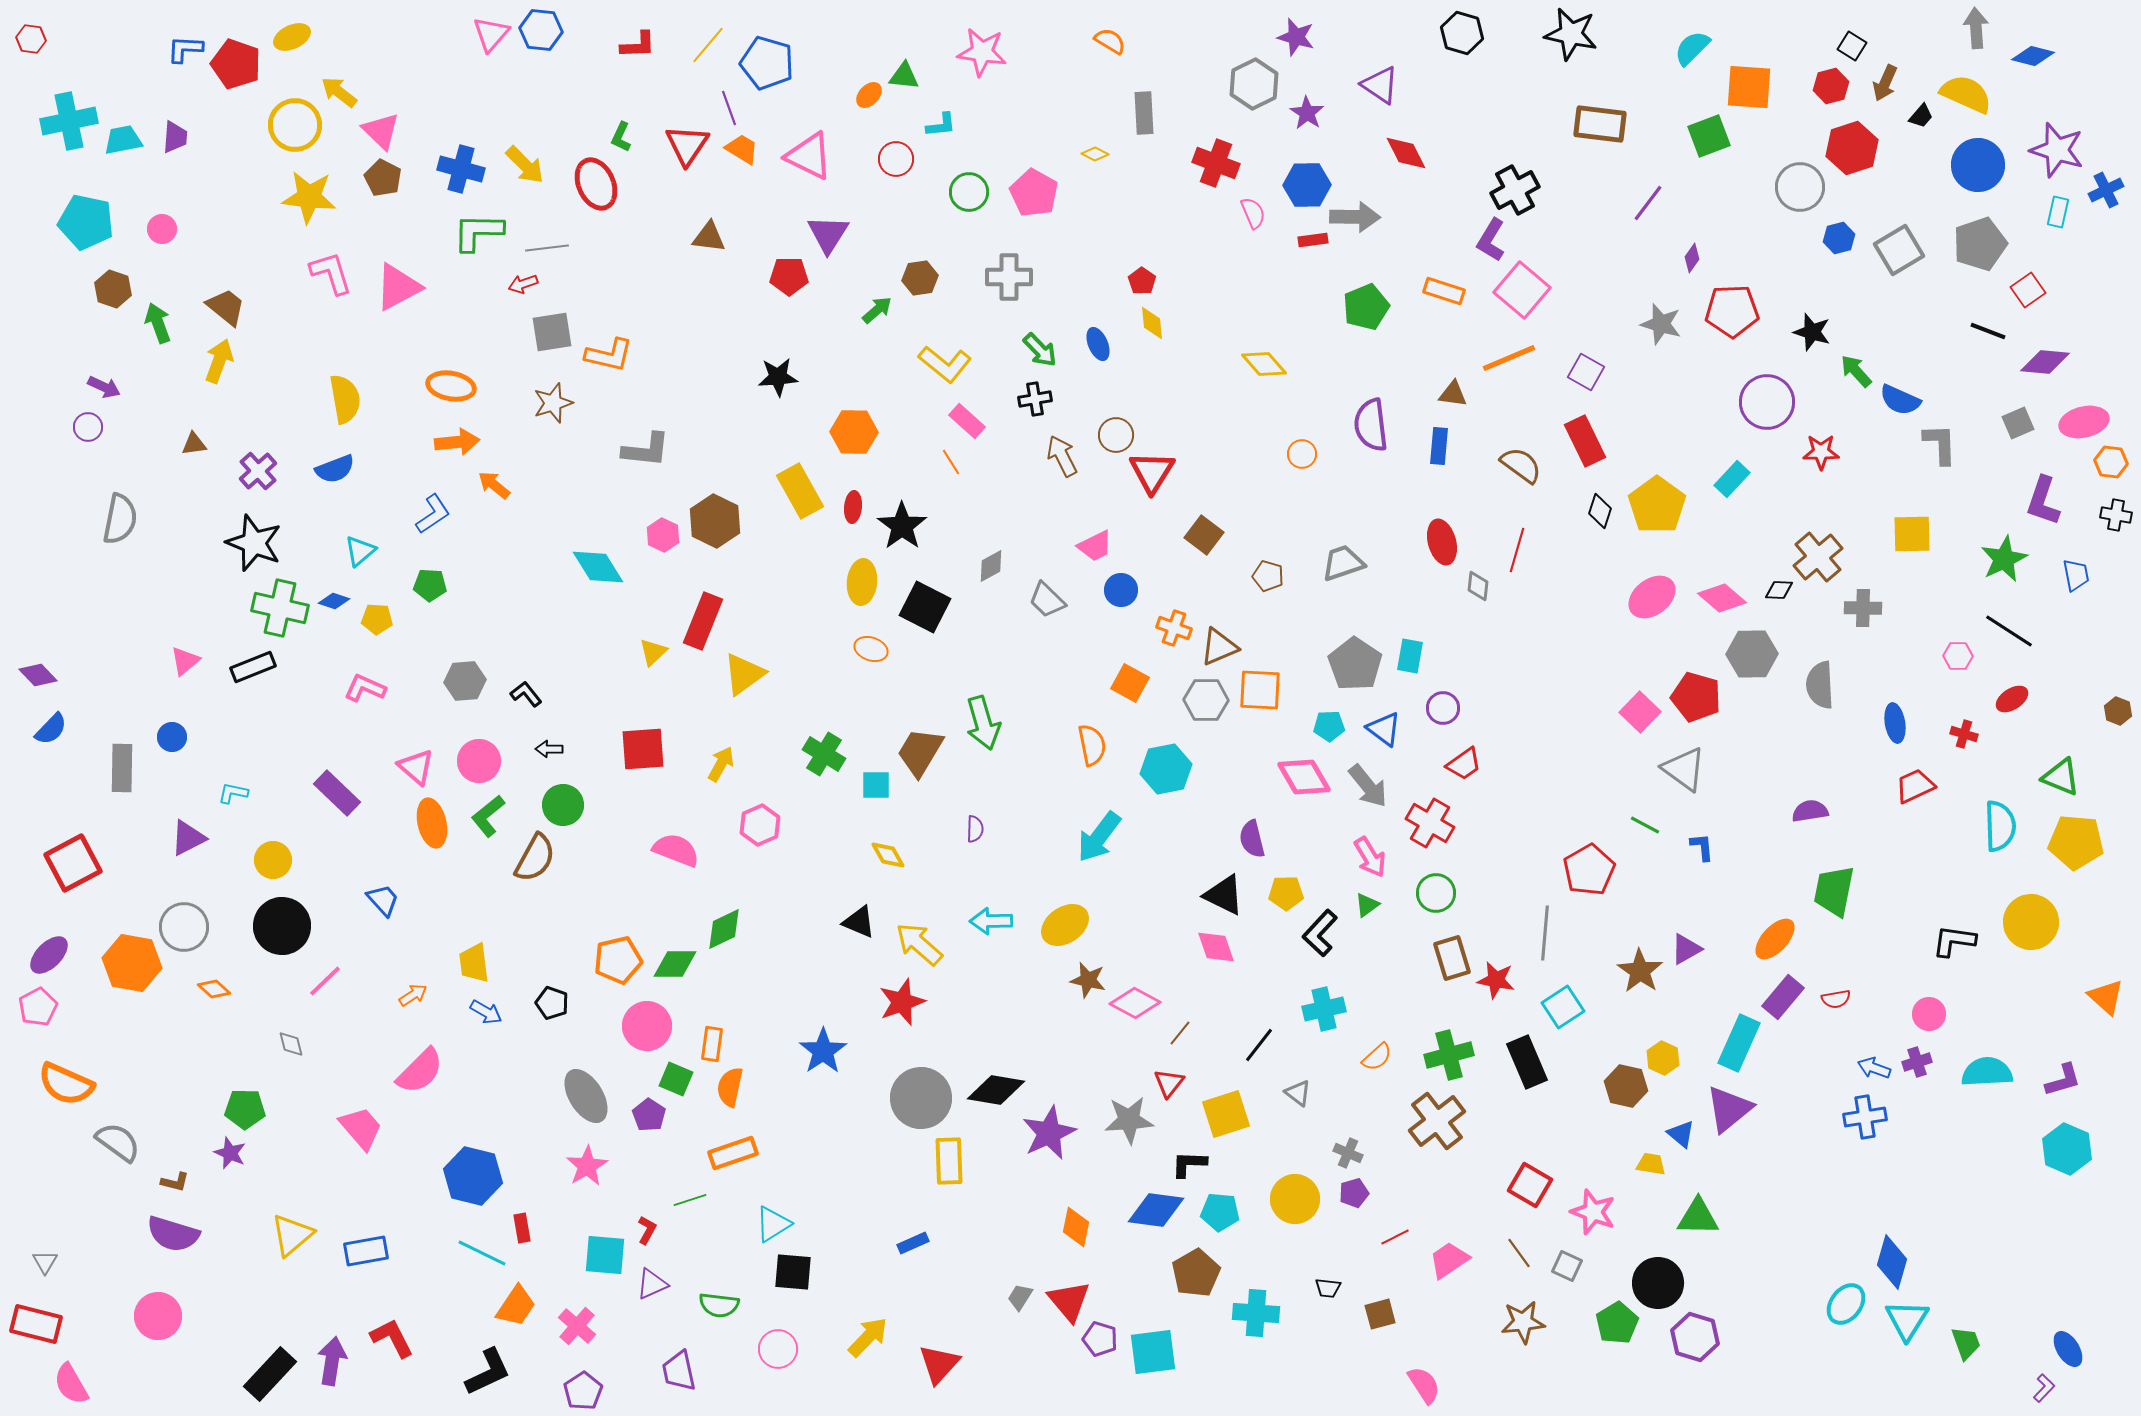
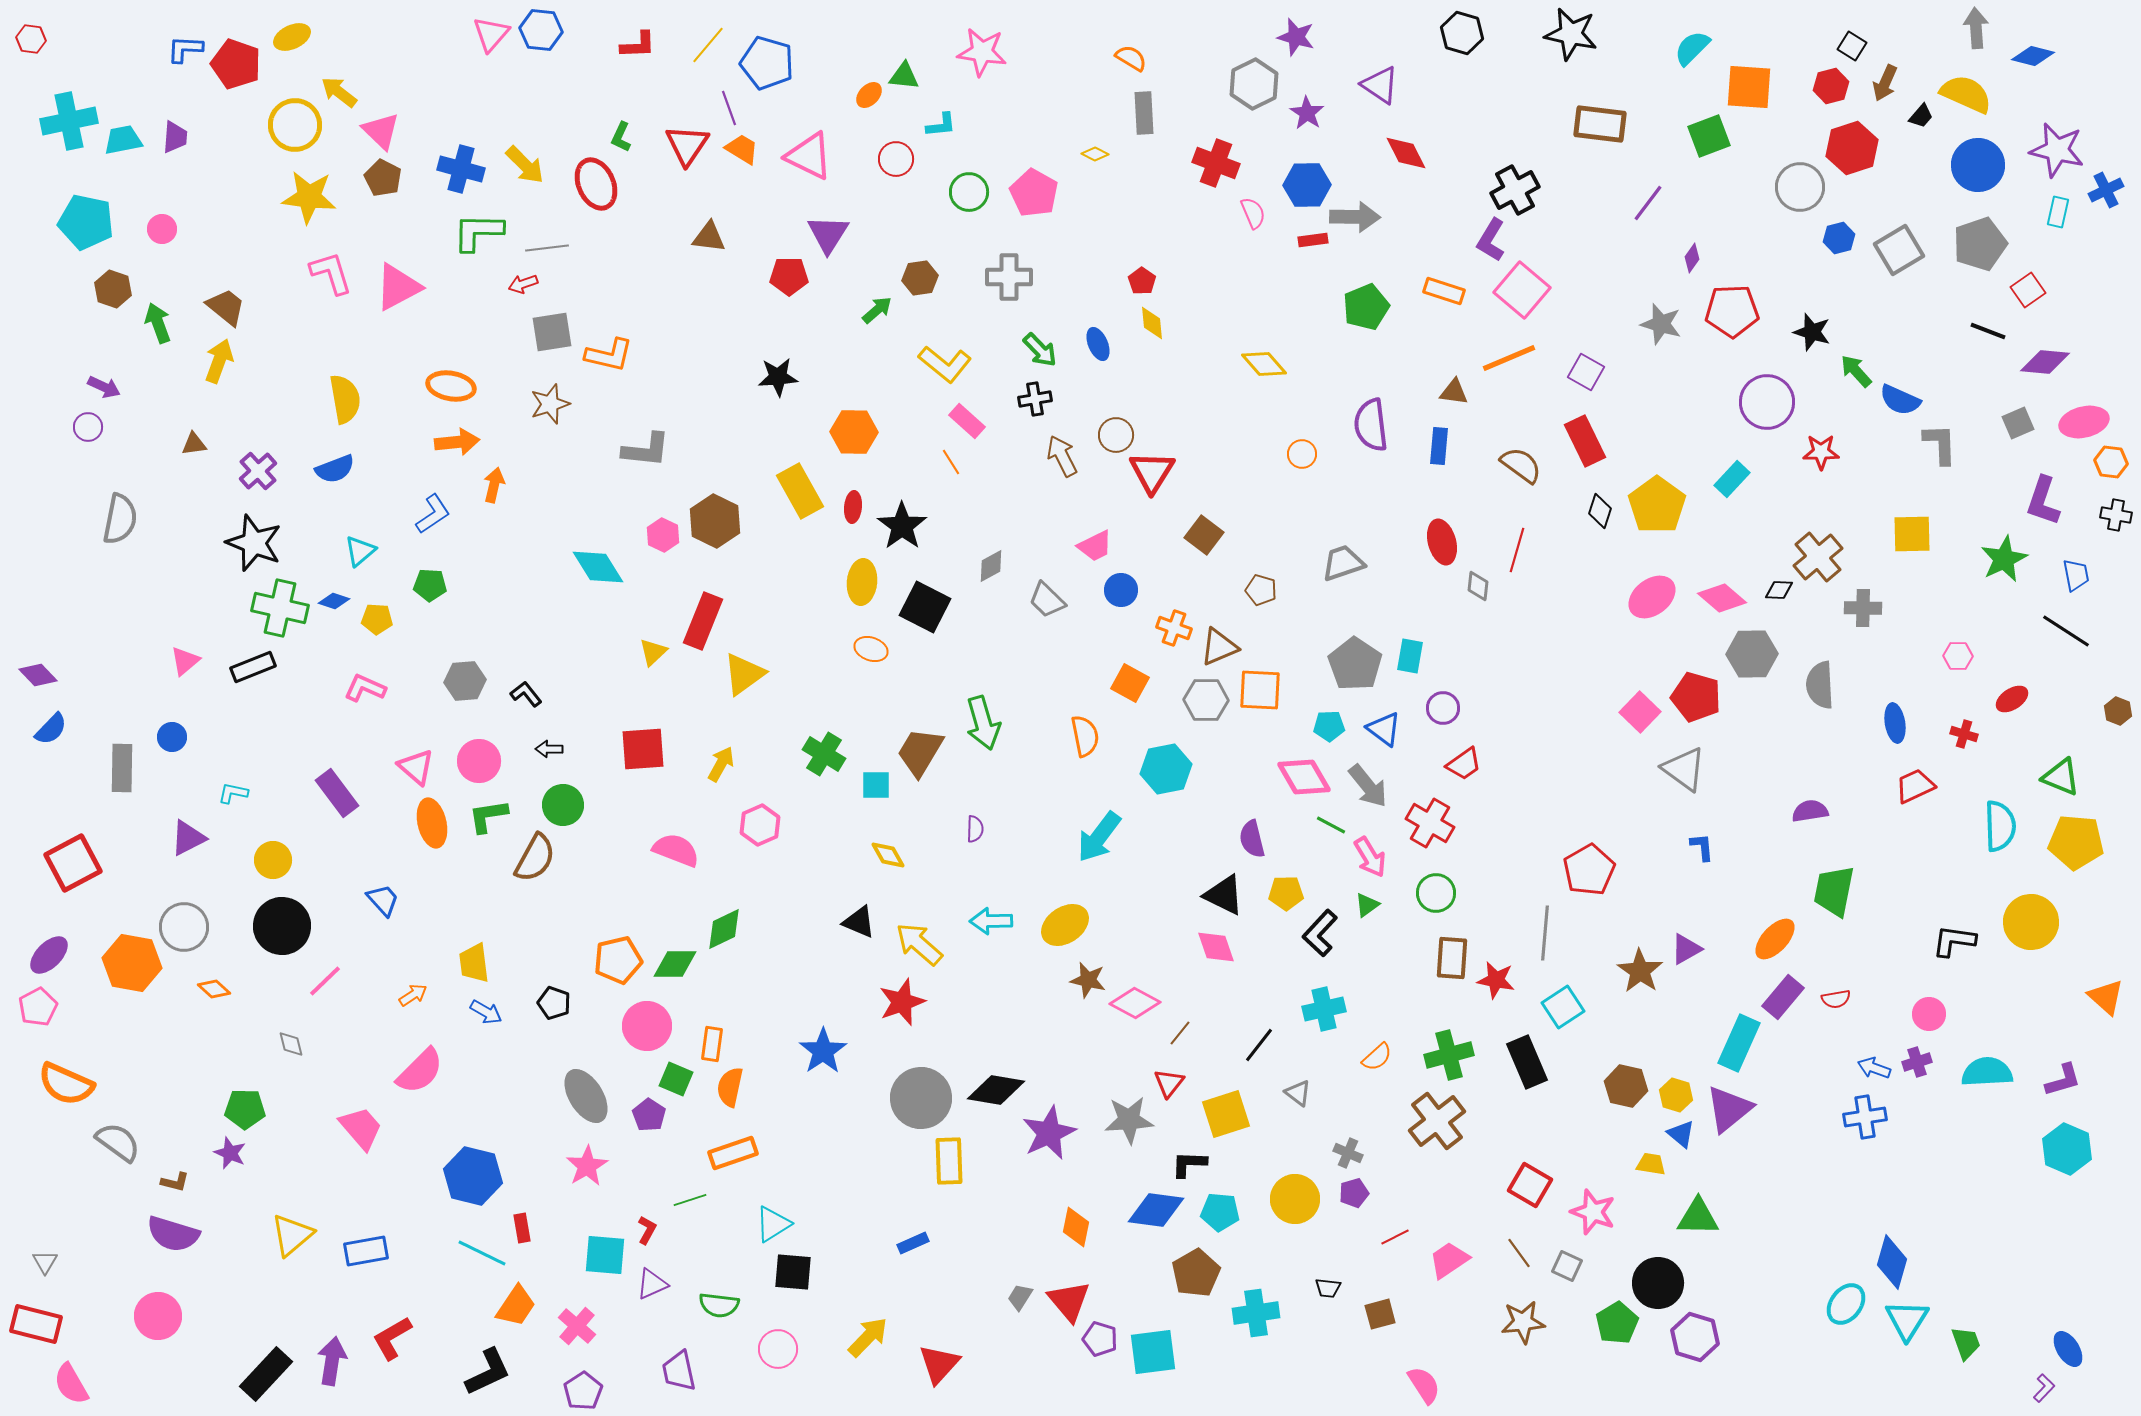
orange semicircle at (1110, 41): moved 21 px right, 17 px down
purple star at (2057, 150): rotated 4 degrees counterclockwise
brown triangle at (1453, 394): moved 1 px right, 2 px up
brown star at (553, 403): moved 3 px left, 1 px down
orange arrow at (494, 485): rotated 64 degrees clockwise
brown pentagon at (1268, 576): moved 7 px left, 14 px down
black line at (2009, 631): moved 57 px right
orange semicircle at (1092, 745): moved 7 px left, 9 px up
purple rectangle at (337, 793): rotated 9 degrees clockwise
green L-shape at (488, 816): rotated 30 degrees clockwise
green line at (1645, 825): moved 314 px left
brown rectangle at (1452, 958): rotated 21 degrees clockwise
black pentagon at (552, 1003): moved 2 px right
yellow hexagon at (1663, 1058): moved 13 px right, 37 px down; rotated 8 degrees counterclockwise
cyan cross at (1256, 1313): rotated 12 degrees counterclockwise
red L-shape at (392, 1338): rotated 93 degrees counterclockwise
black rectangle at (270, 1374): moved 4 px left
